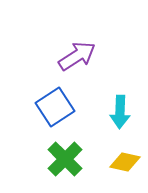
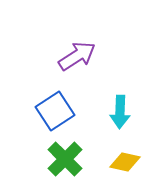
blue square: moved 4 px down
